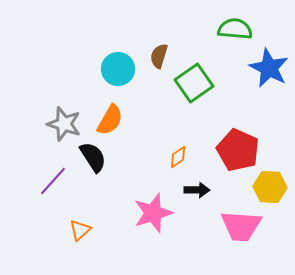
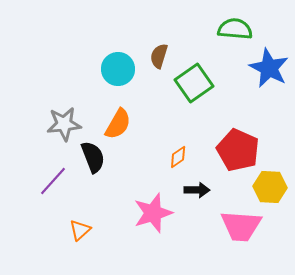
orange semicircle: moved 8 px right, 4 px down
gray star: rotated 24 degrees counterclockwise
black semicircle: rotated 12 degrees clockwise
